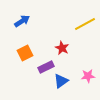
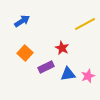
orange square: rotated 21 degrees counterclockwise
pink star: rotated 16 degrees counterclockwise
blue triangle: moved 7 px right, 7 px up; rotated 28 degrees clockwise
